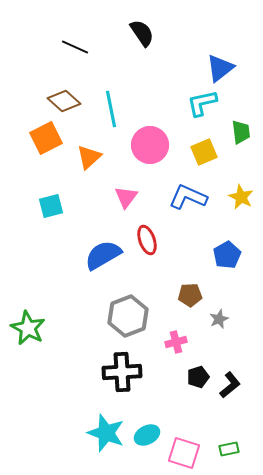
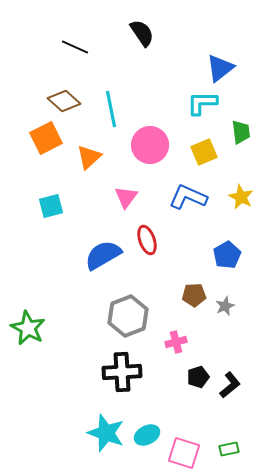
cyan L-shape: rotated 12 degrees clockwise
brown pentagon: moved 4 px right
gray star: moved 6 px right, 13 px up
